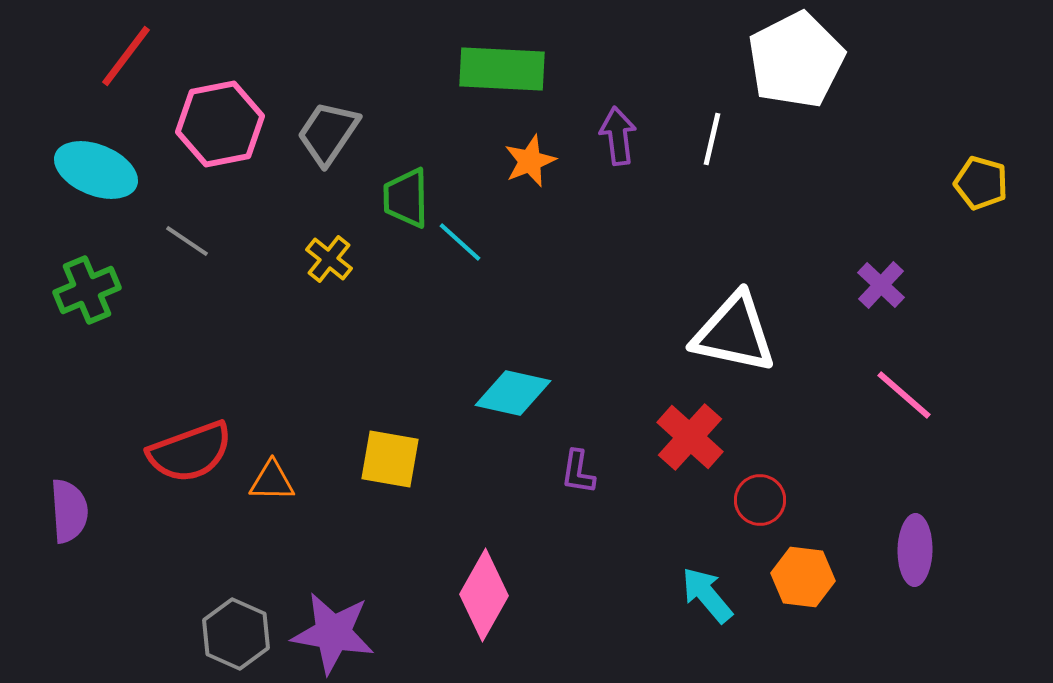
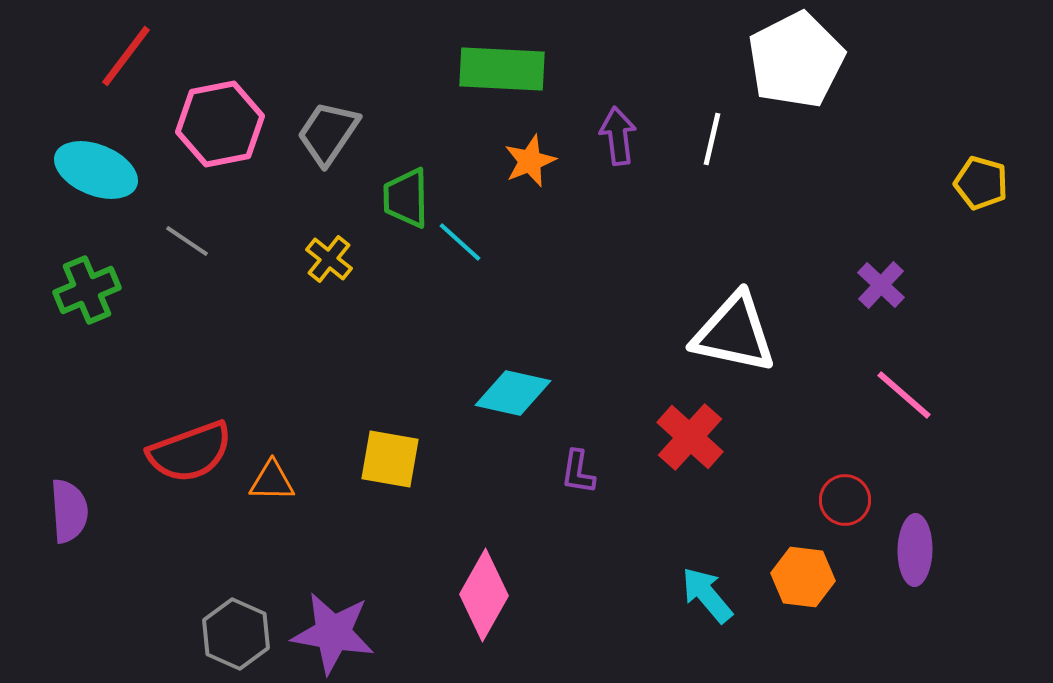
red circle: moved 85 px right
